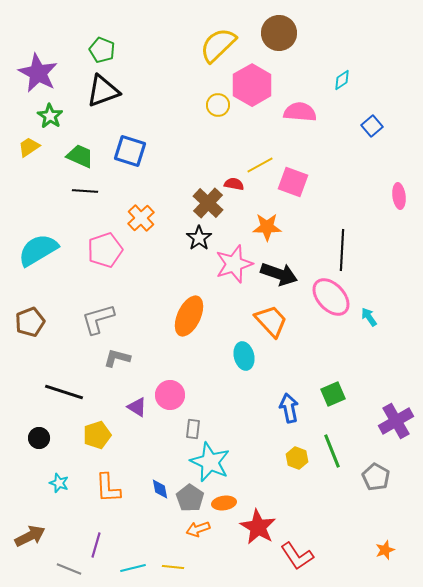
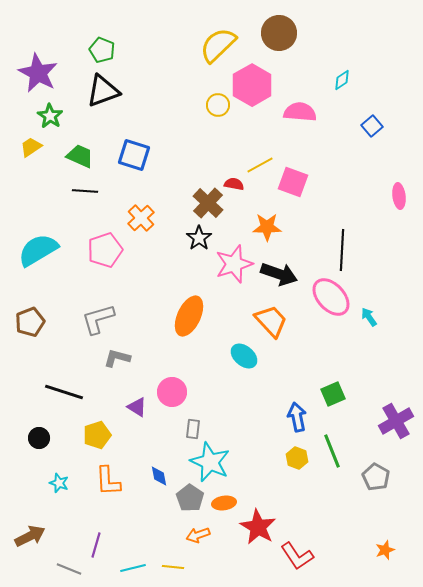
yellow trapezoid at (29, 147): moved 2 px right
blue square at (130, 151): moved 4 px right, 4 px down
cyan ellipse at (244, 356): rotated 36 degrees counterclockwise
pink circle at (170, 395): moved 2 px right, 3 px up
blue arrow at (289, 408): moved 8 px right, 9 px down
orange L-shape at (108, 488): moved 7 px up
blue diamond at (160, 489): moved 1 px left, 13 px up
orange arrow at (198, 529): moved 6 px down
